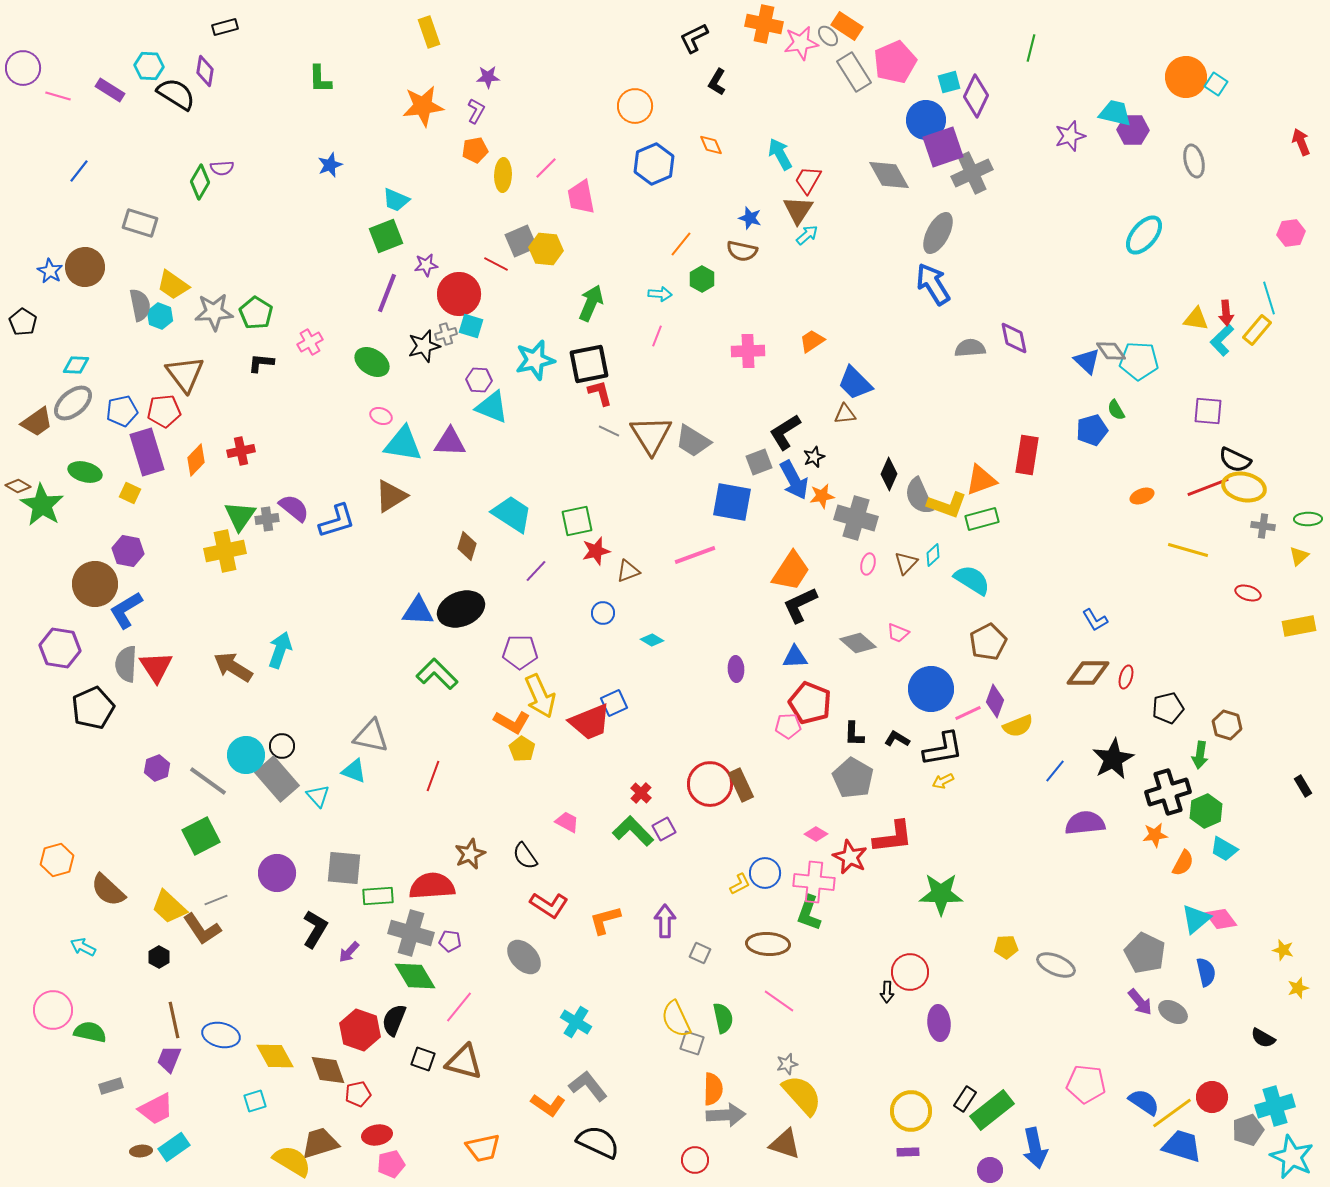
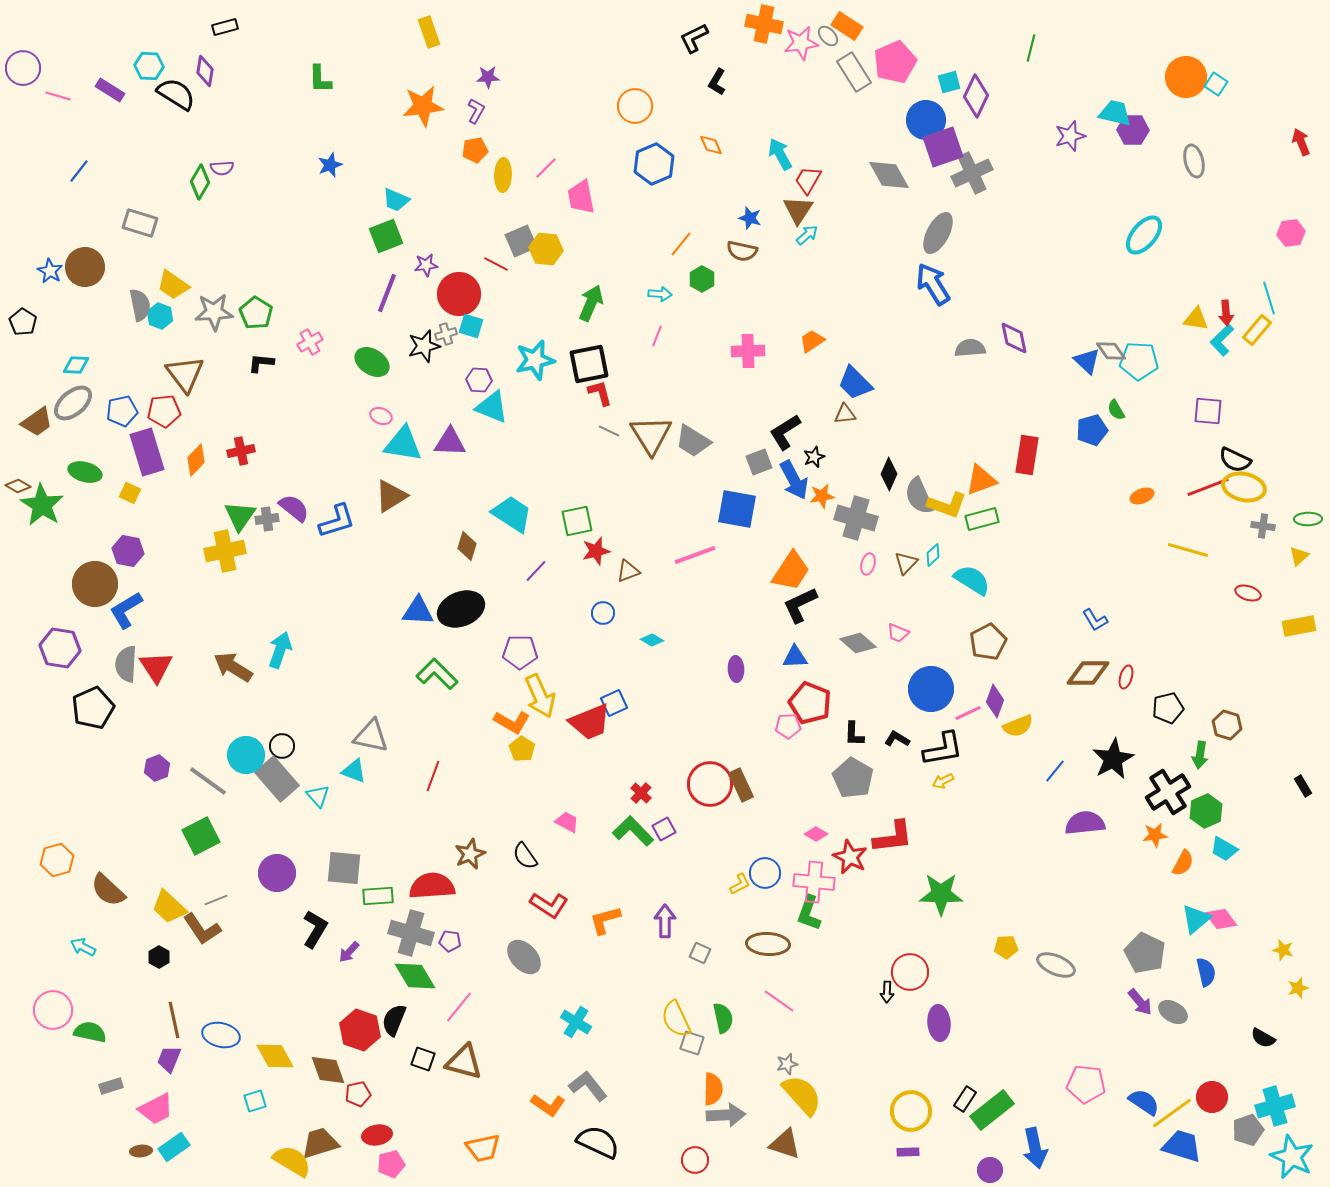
blue square at (732, 502): moved 5 px right, 7 px down
black cross at (1168, 792): rotated 15 degrees counterclockwise
